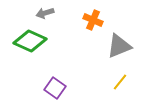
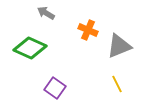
gray arrow: moved 1 px right; rotated 48 degrees clockwise
orange cross: moved 5 px left, 10 px down
green diamond: moved 7 px down
yellow line: moved 3 px left, 2 px down; rotated 66 degrees counterclockwise
